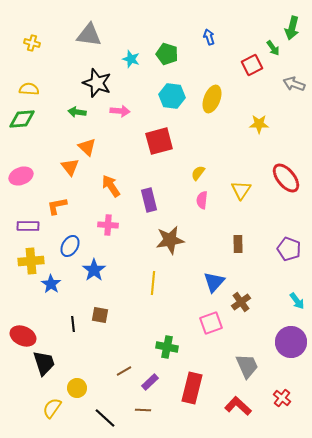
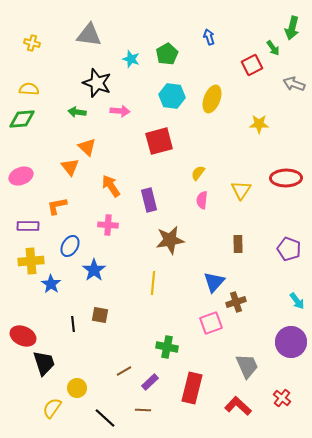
green pentagon at (167, 54): rotated 25 degrees clockwise
red ellipse at (286, 178): rotated 52 degrees counterclockwise
brown cross at (241, 302): moved 5 px left; rotated 18 degrees clockwise
